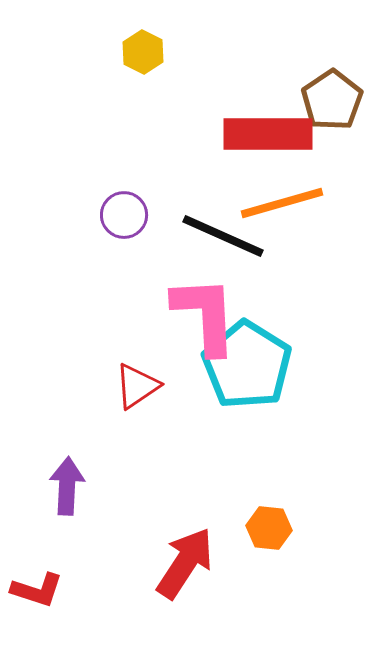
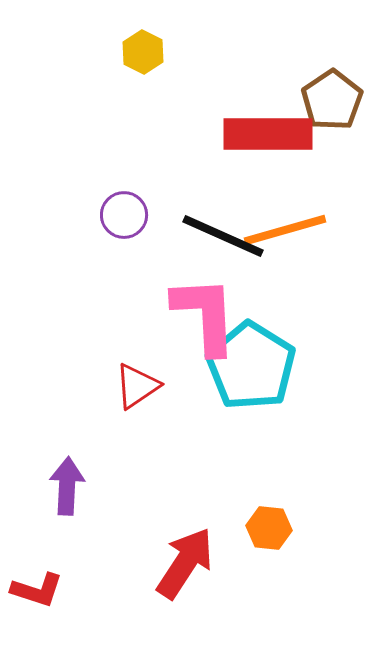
orange line: moved 3 px right, 27 px down
cyan pentagon: moved 4 px right, 1 px down
